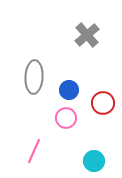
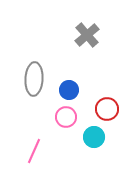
gray ellipse: moved 2 px down
red circle: moved 4 px right, 6 px down
pink circle: moved 1 px up
cyan circle: moved 24 px up
